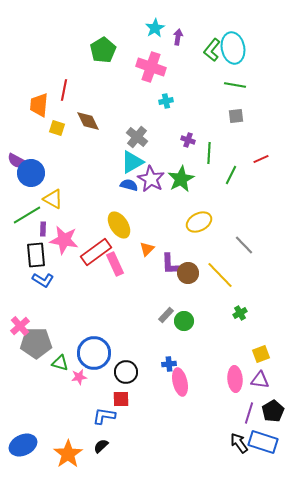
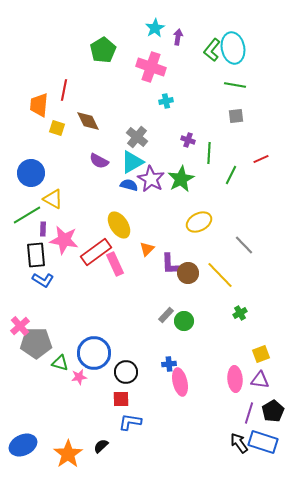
purple semicircle at (17, 161): moved 82 px right
blue L-shape at (104, 416): moved 26 px right, 6 px down
